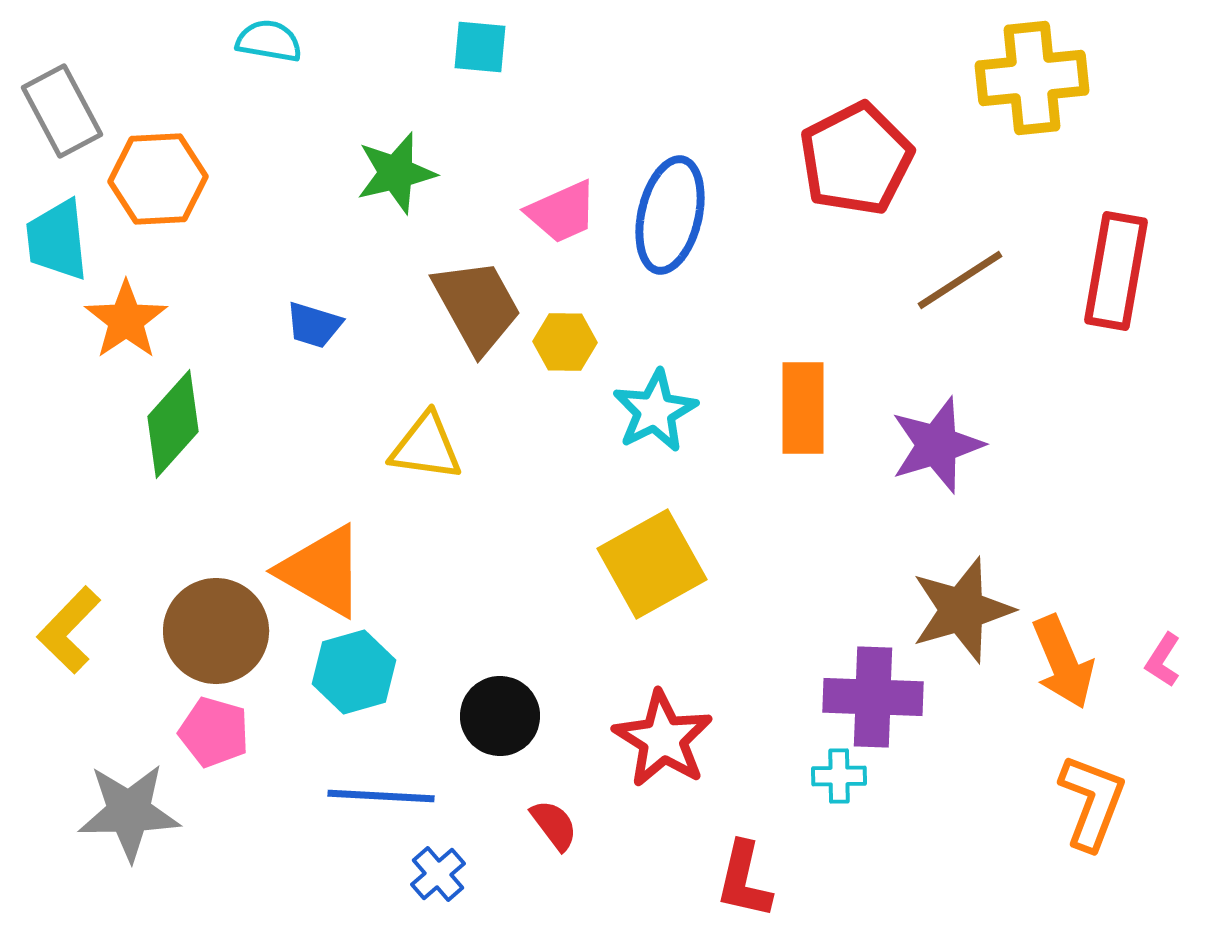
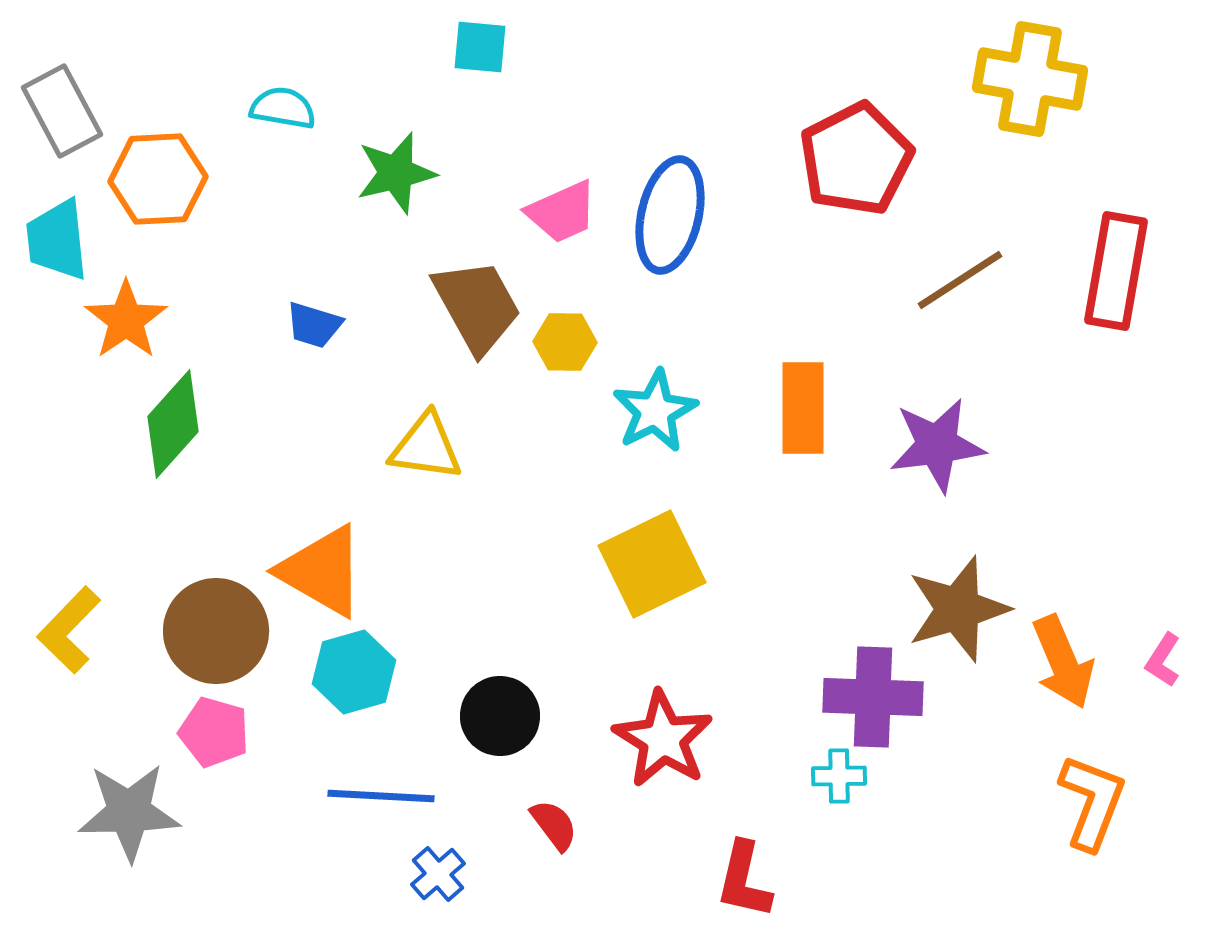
cyan semicircle: moved 14 px right, 67 px down
yellow cross: moved 2 px left, 1 px down; rotated 16 degrees clockwise
purple star: rotated 10 degrees clockwise
yellow square: rotated 3 degrees clockwise
brown star: moved 4 px left, 1 px up
